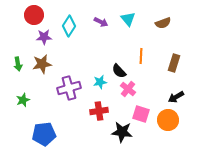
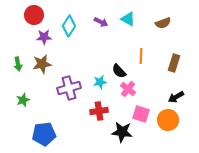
cyan triangle: rotated 21 degrees counterclockwise
